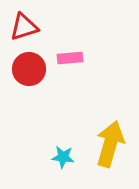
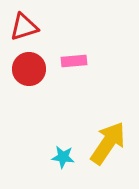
pink rectangle: moved 4 px right, 3 px down
yellow arrow: moved 2 px left, 1 px up; rotated 18 degrees clockwise
